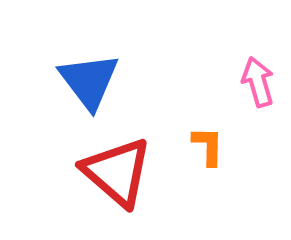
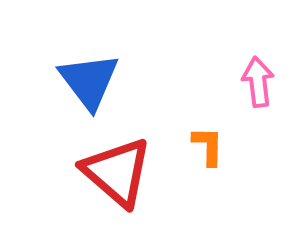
pink arrow: rotated 9 degrees clockwise
